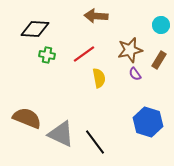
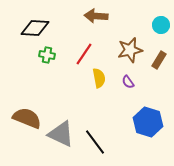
black diamond: moved 1 px up
red line: rotated 20 degrees counterclockwise
purple semicircle: moved 7 px left, 8 px down
